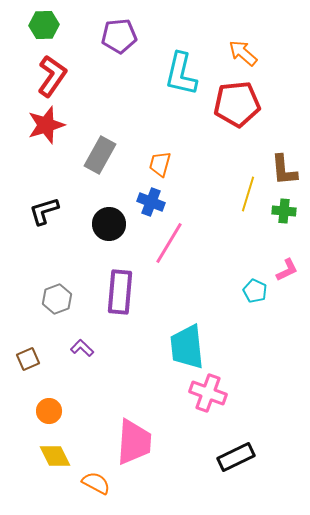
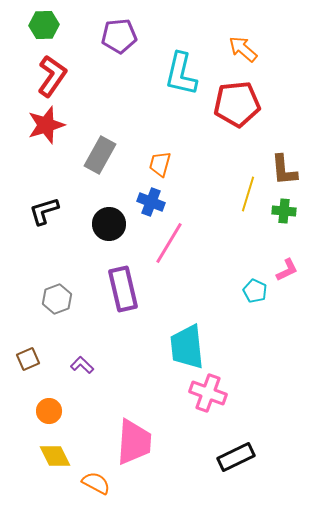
orange arrow: moved 4 px up
purple rectangle: moved 3 px right, 3 px up; rotated 18 degrees counterclockwise
purple L-shape: moved 17 px down
